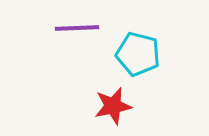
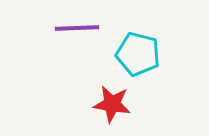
red star: moved 1 px left, 2 px up; rotated 21 degrees clockwise
